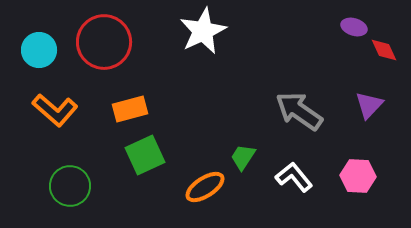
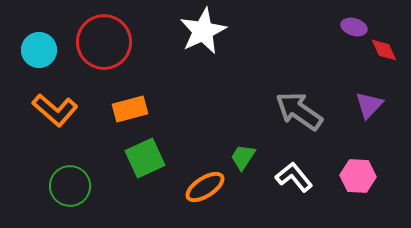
green square: moved 3 px down
